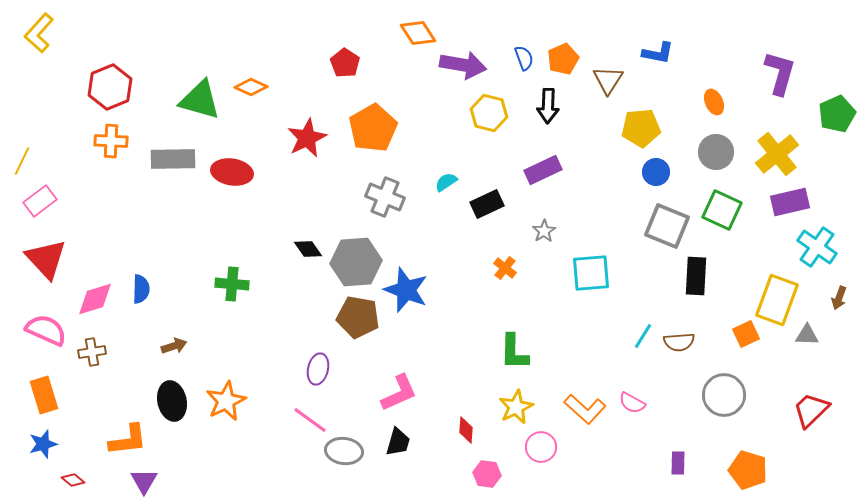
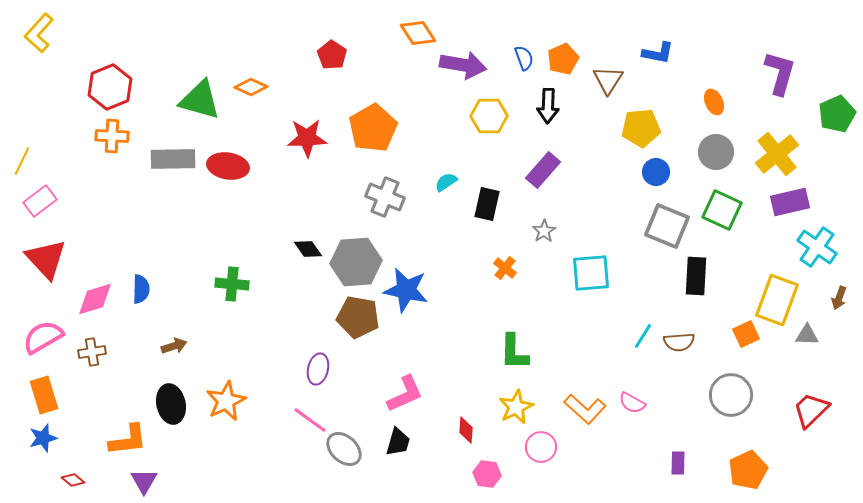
red pentagon at (345, 63): moved 13 px left, 8 px up
yellow hexagon at (489, 113): moved 3 px down; rotated 15 degrees counterclockwise
red star at (307, 138): rotated 24 degrees clockwise
orange cross at (111, 141): moved 1 px right, 5 px up
purple rectangle at (543, 170): rotated 24 degrees counterclockwise
red ellipse at (232, 172): moved 4 px left, 6 px up
black rectangle at (487, 204): rotated 52 degrees counterclockwise
blue star at (406, 290): rotated 9 degrees counterclockwise
pink semicircle at (46, 330): moved 3 px left, 7 px down; rotated 54 degrees counterclockwise
pink L-shape at (399, 393): moved 6 px right, 1 px down
gray circle at (724, 395): moved 7 px right
black ellipse at (172, 401): moved 1 px left, 3 px down
blue star at (43, 444): moved 6 px up
gray ellipse at (344, 451): moved 2 px up; rotated 36 degrees clockwise
orange pentagon at (748, 470): rotated 30 degrees clockwise
